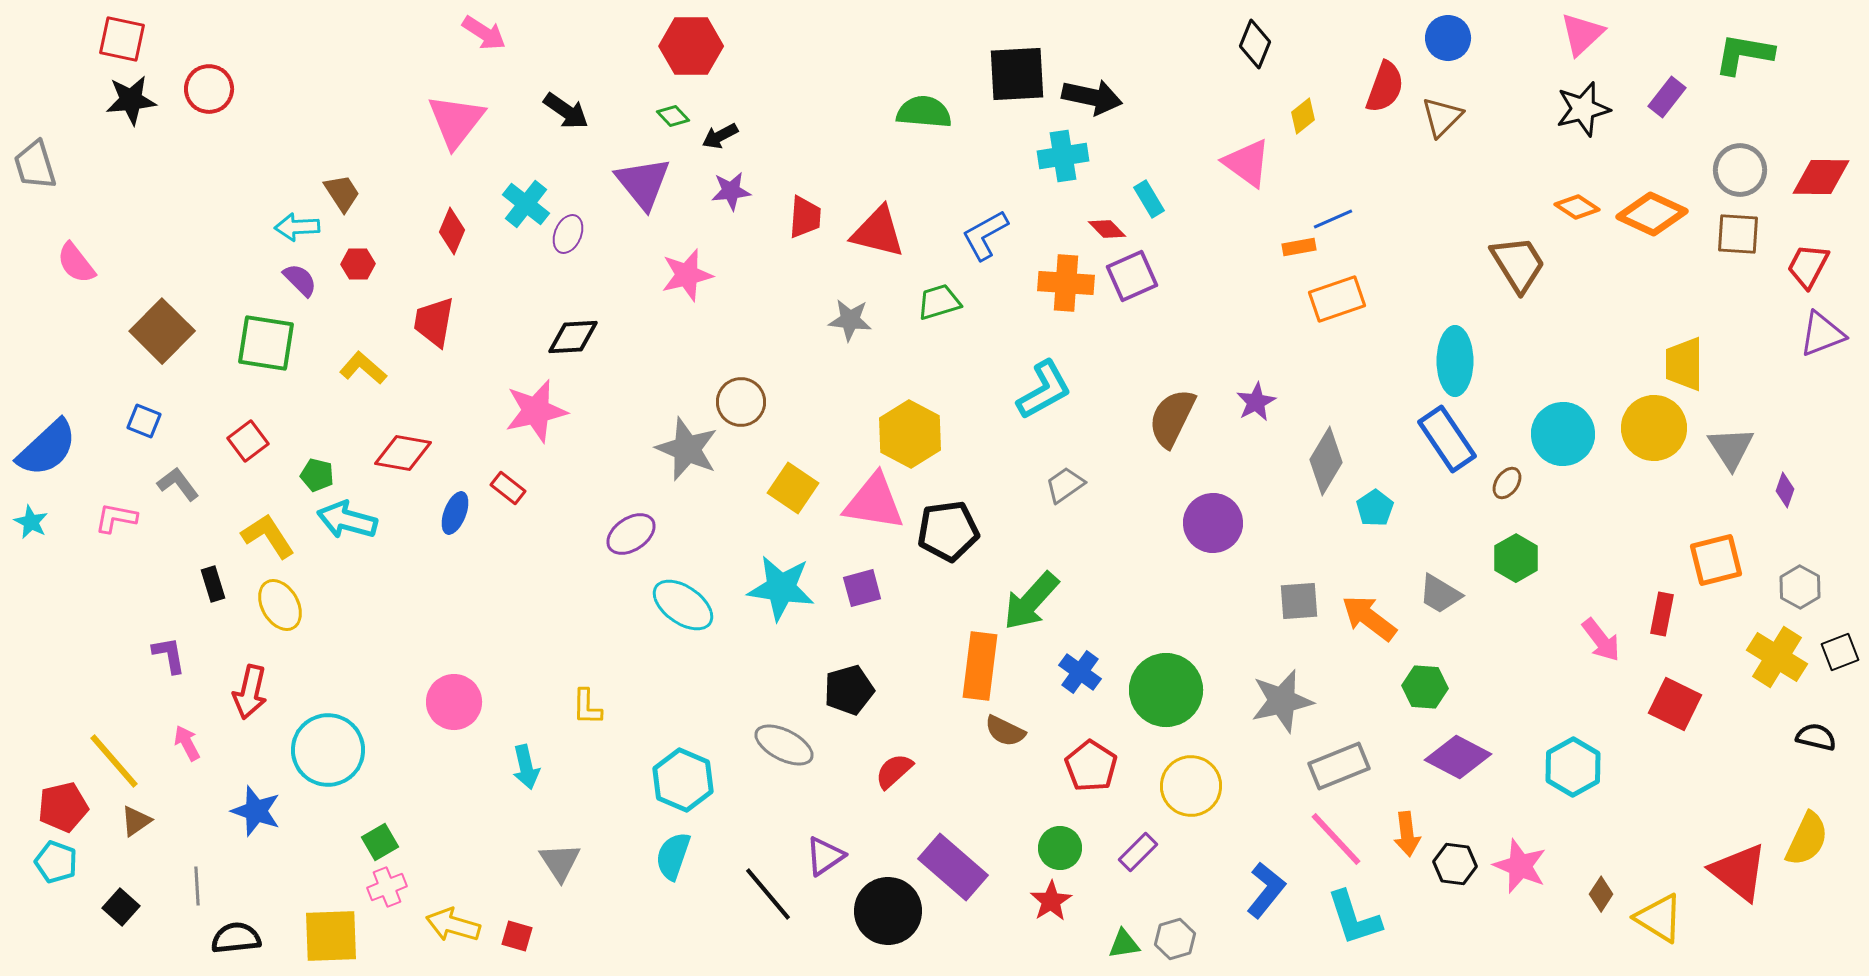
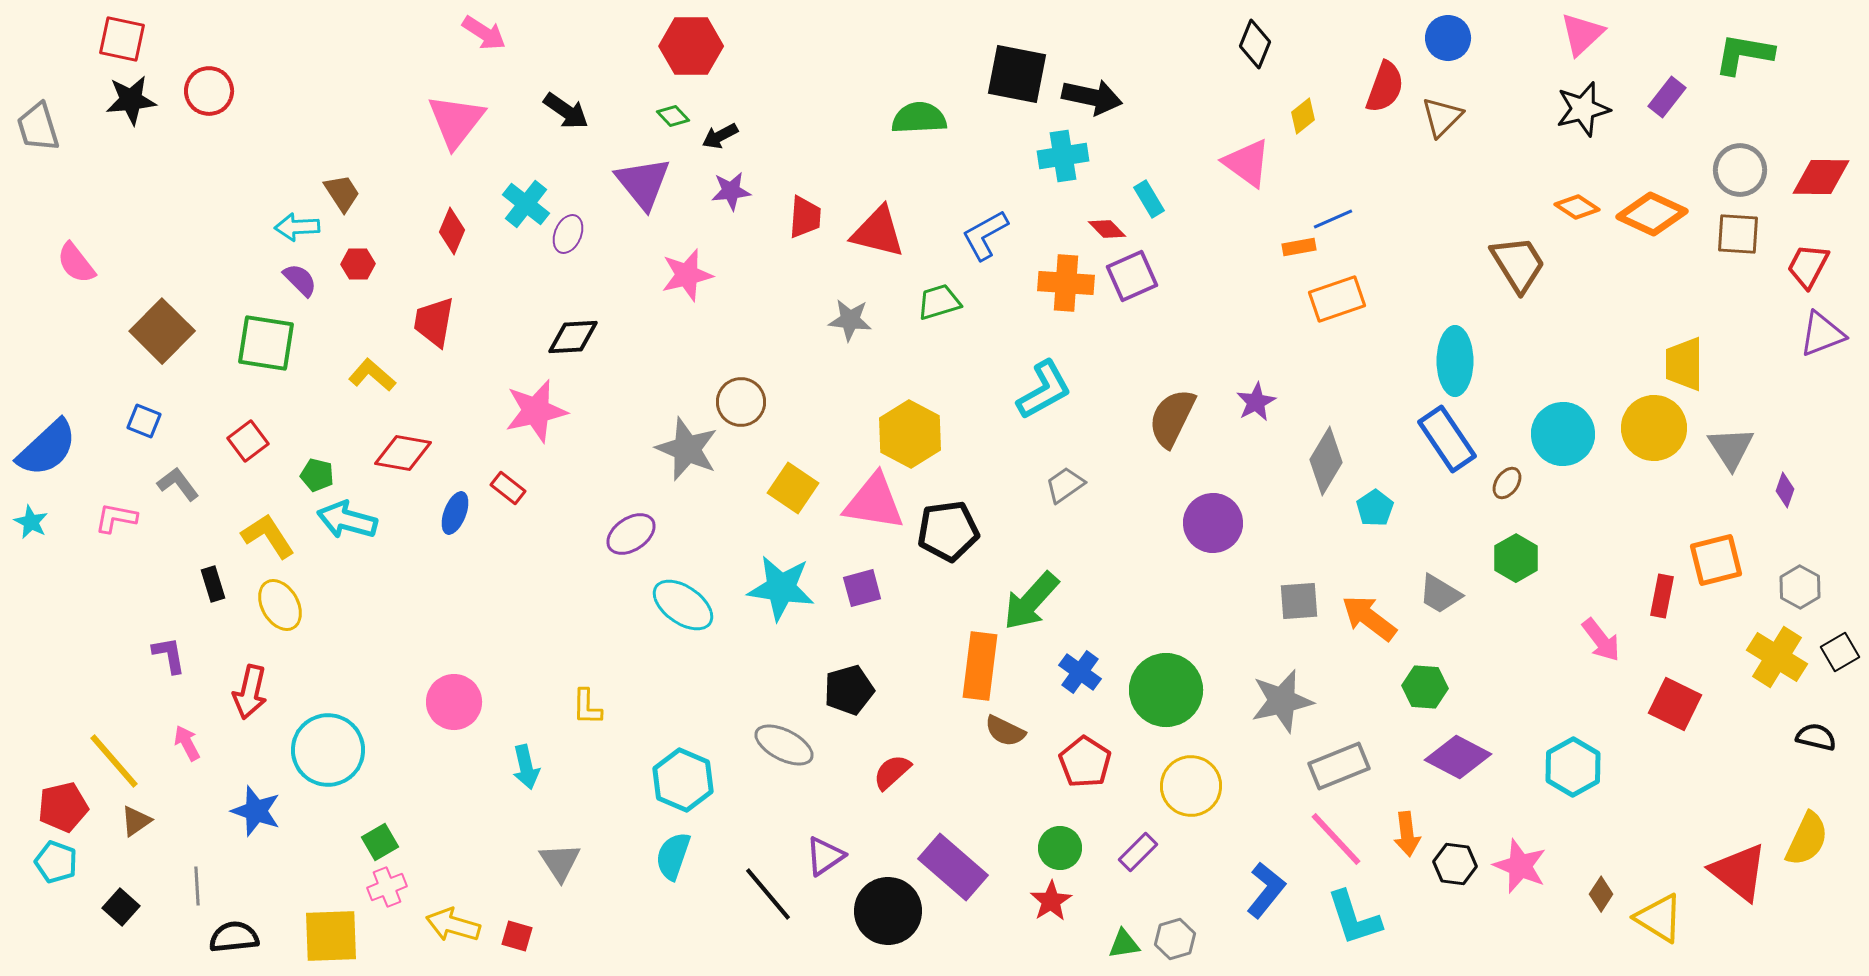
black square at (1017, 74): rotated 14 degrees clockwise
red circle at (209, 89): moved 2 px down
green semicircle at (924, 112): moved 5 px left, 6 px down; rotated 8 degrees counterclockwise
gray trapezoid at (35, 165): moved 3 px right, 38 px up
yellow L-shape at (363, 368): moved 9 px right, 7 px down
red rectangle at (1662, 614): moved 18 px up
black square at (1840, 652): rotated 9 degrees counterclockwise
red pentagon at (1091, 766): moved 6 px left, 4 px up
red semicircle at (894, 771): moved 2 px left, 1 px down
black semicircle at (236, 938): moved 2 px left, 1 px up
